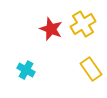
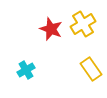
cyan cross: rotated 30 degrees clockwise
